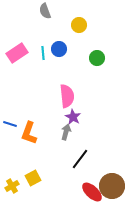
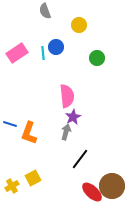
blue circle: moved 3 px left, 2 px up
purple star: rotated 14 degrees clockwise
